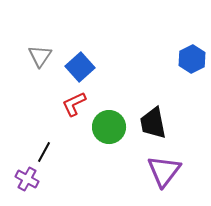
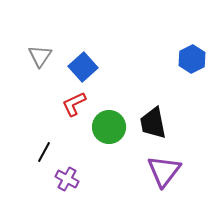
blue square: moved 3 px right
purple cross: moved 40 px right
